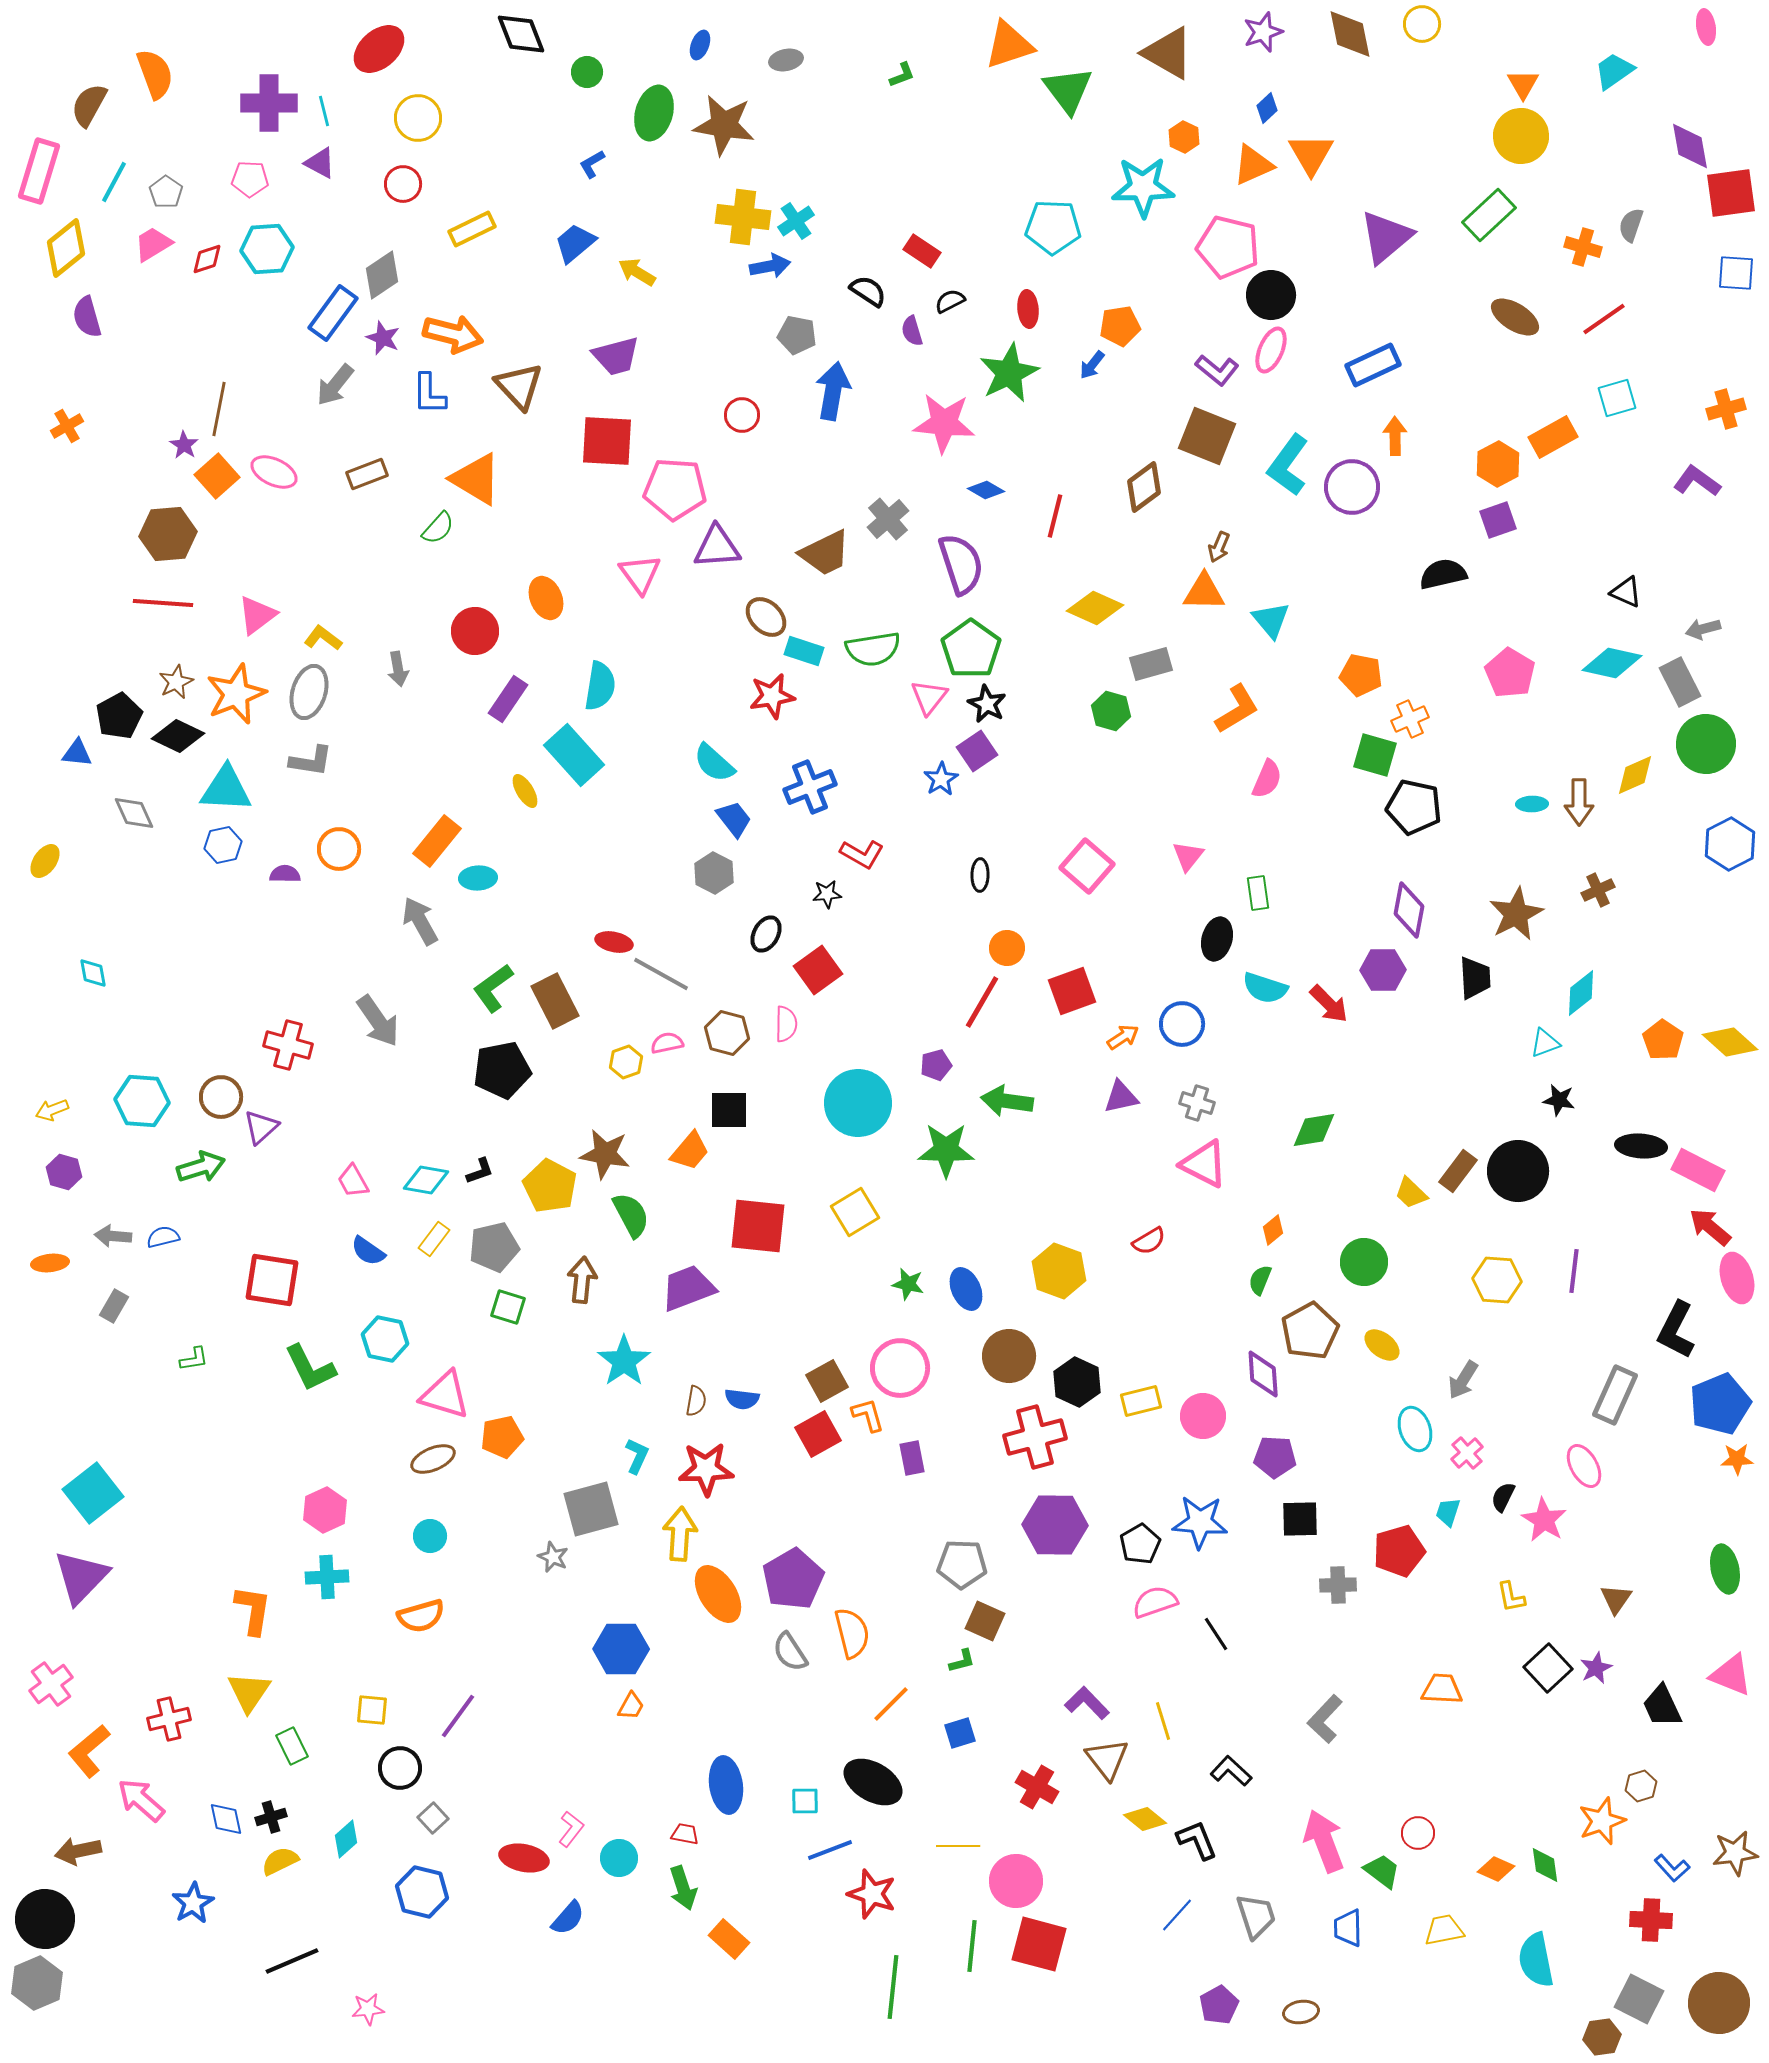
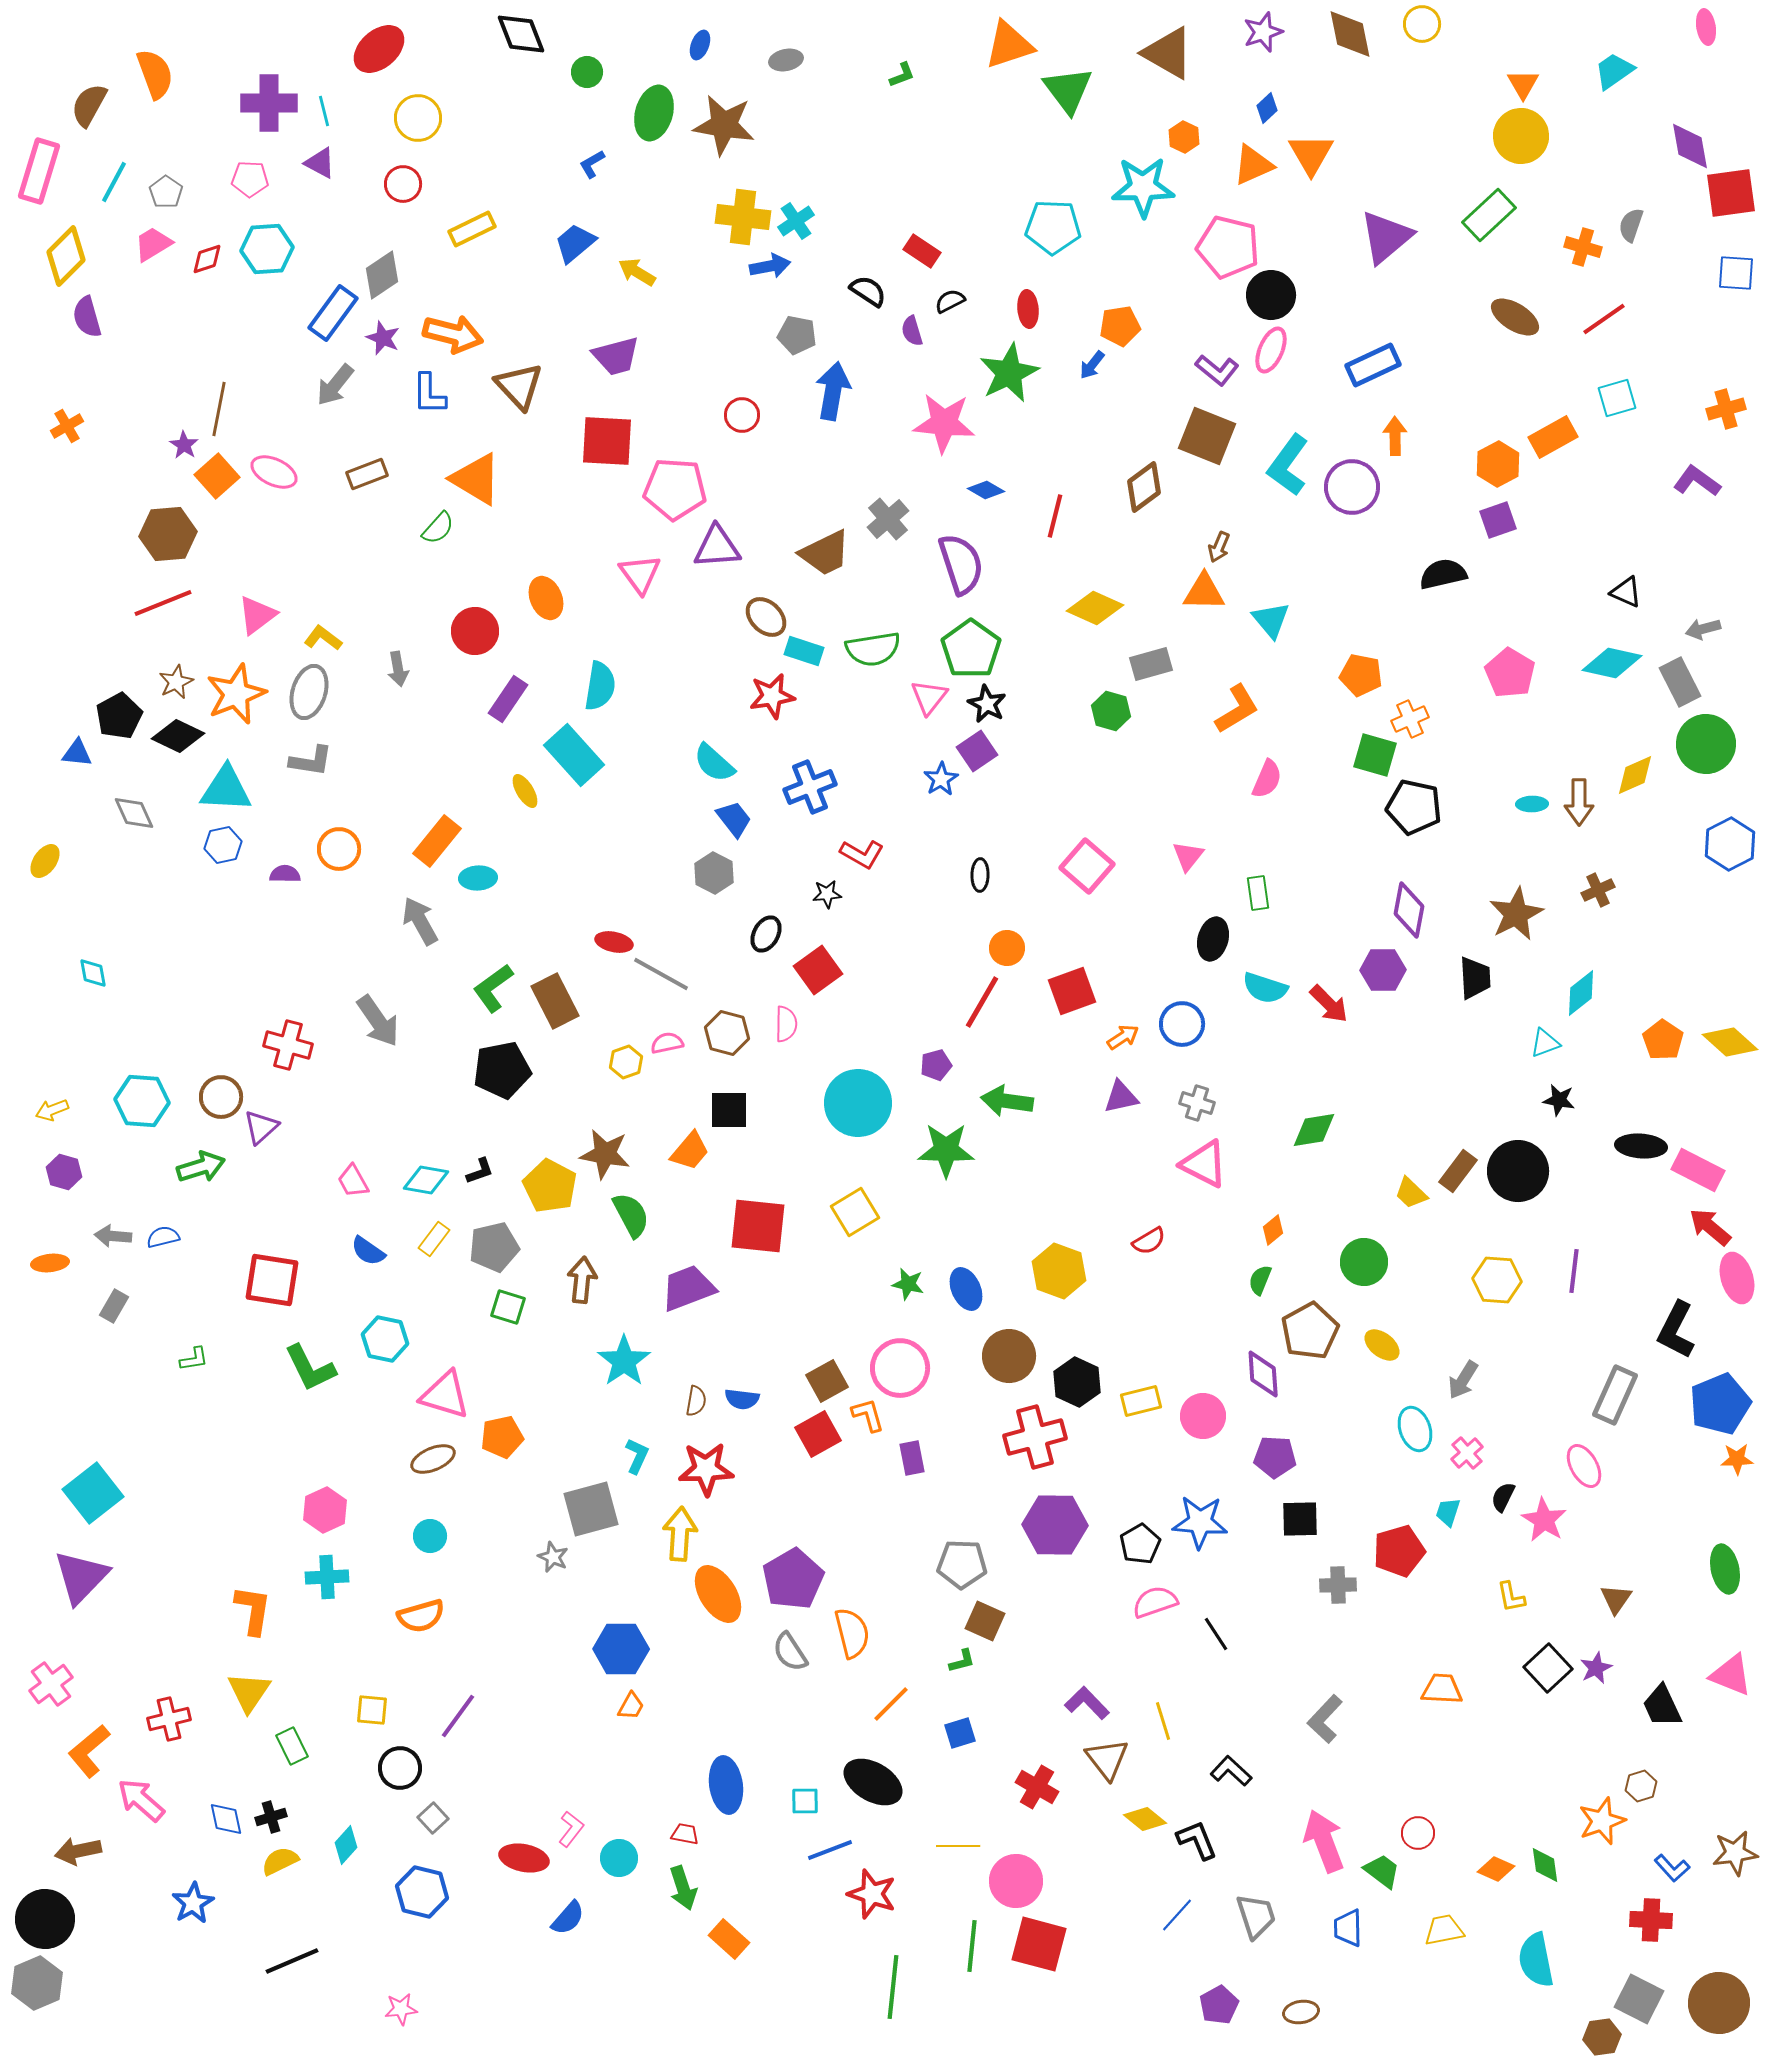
yellow diamond at (66, 248): moved 8 px down; rotated 6 degrees counterclockwise
red line at (163, 603): rotated 26 degrees counterclockwise
black ellipse at (1217, 939): moved 4 px left
cyan diamond at (346, 1839): moved 6 px down; rotated 6 degrees counterclockwise
pink star at (368, 2009): moved 33 px right
